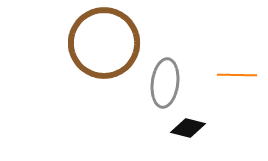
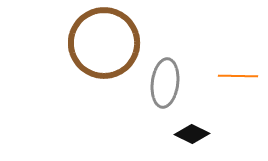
orange line: moved 1 px right, 1 px down
black diamond: moved 4 px right, 6 px down; rotated 12 degrees clockwise
